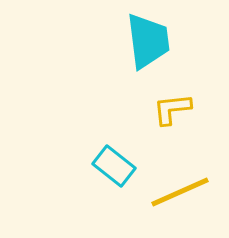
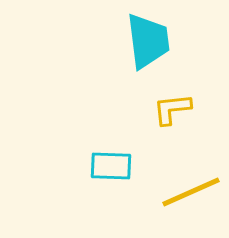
cyan rectangle: moved 3 px left; rotated 36 degrees counterclockwise
yellow line: moved 11 px right
